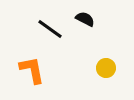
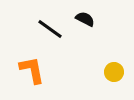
yellow circle: moved 8 px right, 4 px down
